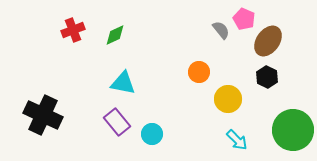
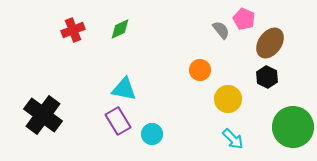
green diamond: moved 5 px right, 6 px up
brown ellipse: moved 2 px right, 2 px down
orange circle: moved 1 px right, 2 px up
cyan triangle: moved 1 px right, 6 px down
black cross: rotated 12 degrees clockwise
purple rectangle: moved 1 px right, 1 px up; rotated 8 degrees clockwise
green circle: moved 3 px up
cyan arrow: moved 4 px left, 1 px up
